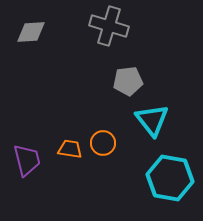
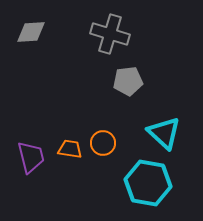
gray cross: moved 1 px right, 8 px down
cyan triangle: moved 12 px right, 13 px down; rotated 9 degrees counterclockwise
purple trapezoid: moved 4 px right, 3 px up
cyan hexagon: moved 22 px left, 5 px down
